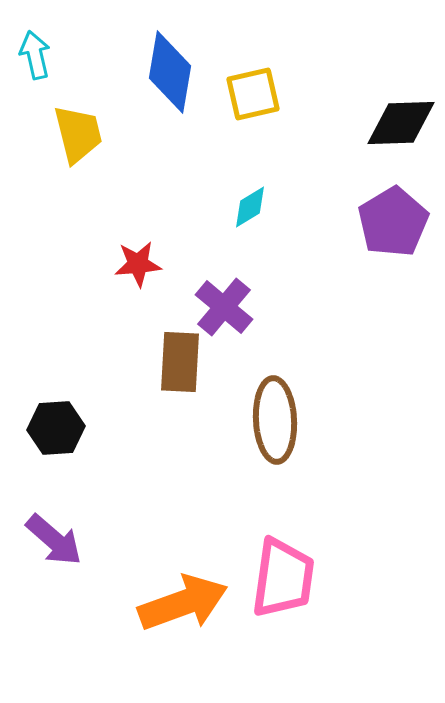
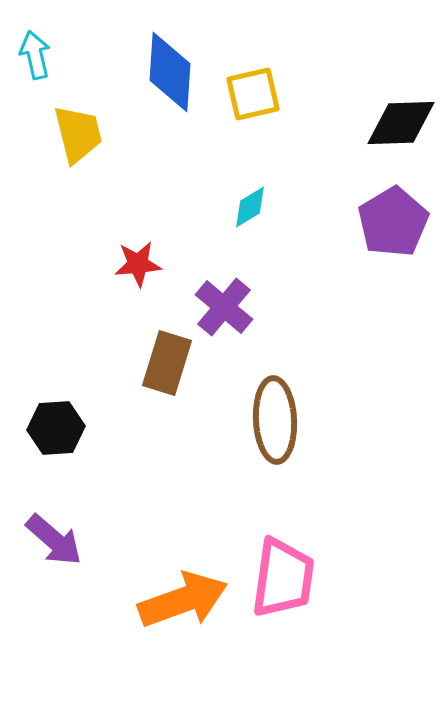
blue diamond: rotated 6 degrees counterclockwise
brown rectangle: moved 13 px left, 1 px down; rotated 14 degrees clockwise
orange arrow: moved 3 px up
